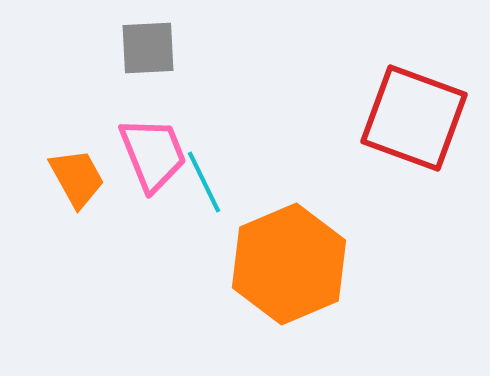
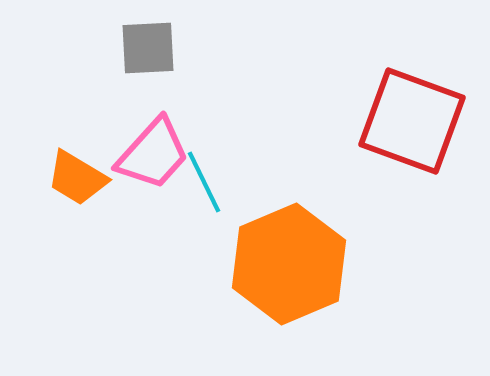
red square: moved 2 px left, 3 px down
pink trapezoid: rotated 64 degrees clockwise
orange trapezoid: rotated 150 degrees clockwise
